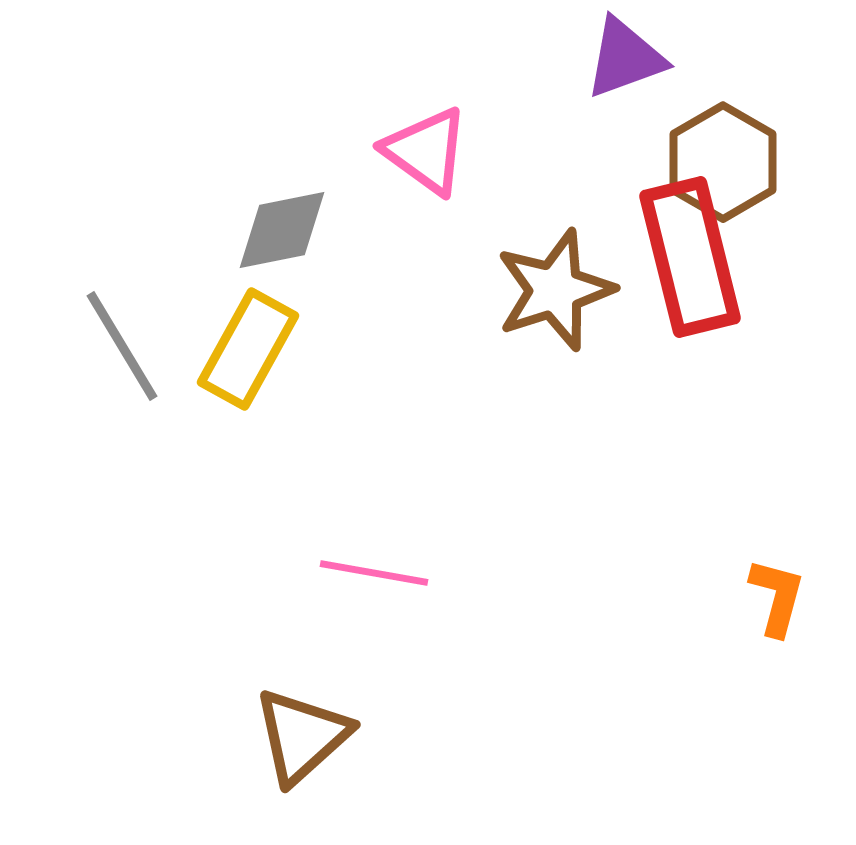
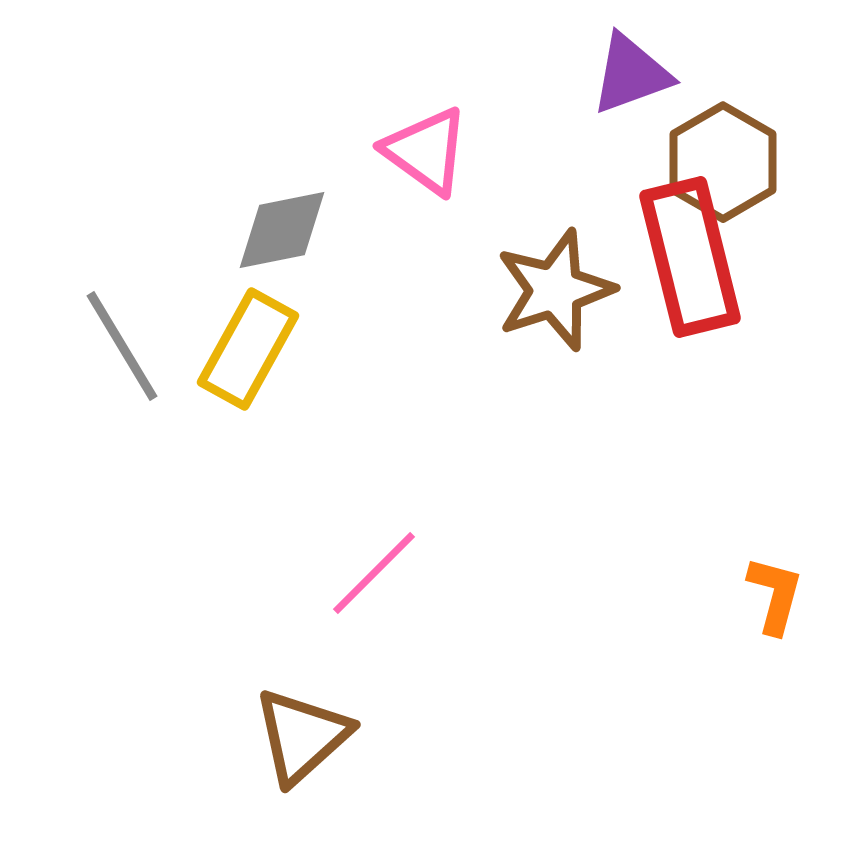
purple triangle: moved 6 px right, 16 px down
pink line: rotated 55 degrees counterclockwise
orange L-shape: moved 2 px left, 2 px up
